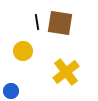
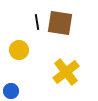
yellow circle: moved 4 px left, 1 px up
